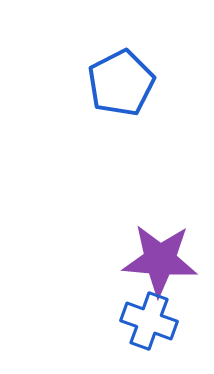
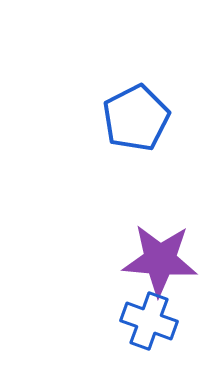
blue pentagon: moved 15 px right, 35 px down
